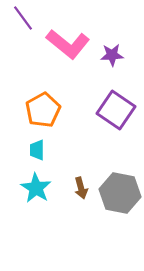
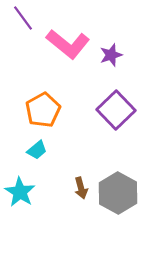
purple star: moved 1 px left; rotated 15 degrees counterclockwise
purple square: rotated 12 degrees clockwise
cyan trapezoid: rotated 130 degrees counterclockwise
cyan star: moved 16 px left, 4 px down
gray hexagon: moved 2 px left; rotated 18 degrees clockwise
